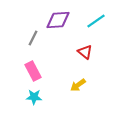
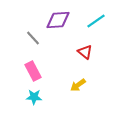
gray line: rotated 70 degrees counterclockwise
